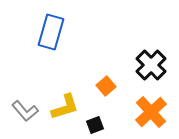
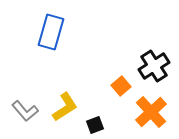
black cross: moved 3 px right, 1 px down; rotated 12 degrees clockwise
orange square: moved 15 px right
yellow L-shape: rotated 16 degrees counterclockwise
